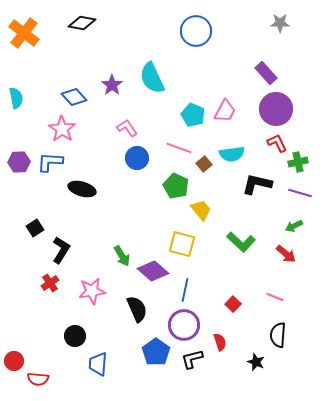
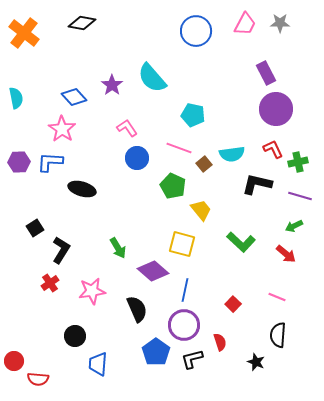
purple rectangle at (266, 73): rotated 15 degrees clockwise
cyan semicircle at (152, 78): rotated 16 degrees counterclockwise
pink trapezoid at (225, 111): moved 20 px right, 87 px up
cyan pentagon at (193, 115): rotated 10 degrees counterclockwise
red L-shape at (277, 143): moved 4 px left, 6 px down
green pentagon at (176, 186): moved 3 px left
purple line at (300, 193): moved 3 px down
green arrow at (122, 256): moved 4 px left, 8 px up
pink line at (275, 297): moved 2 px right
